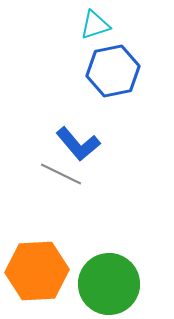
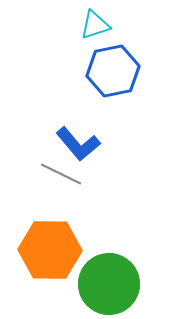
orange hexagon: moved 13 px right, 21 px up; rotated 4 degrees clockwise
